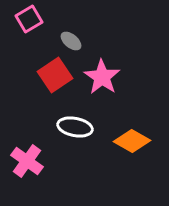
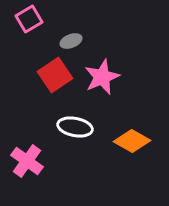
gray ellipse: rotated 60 degrees counterclockwise
pink star: rotated 15 degrees clockwise
